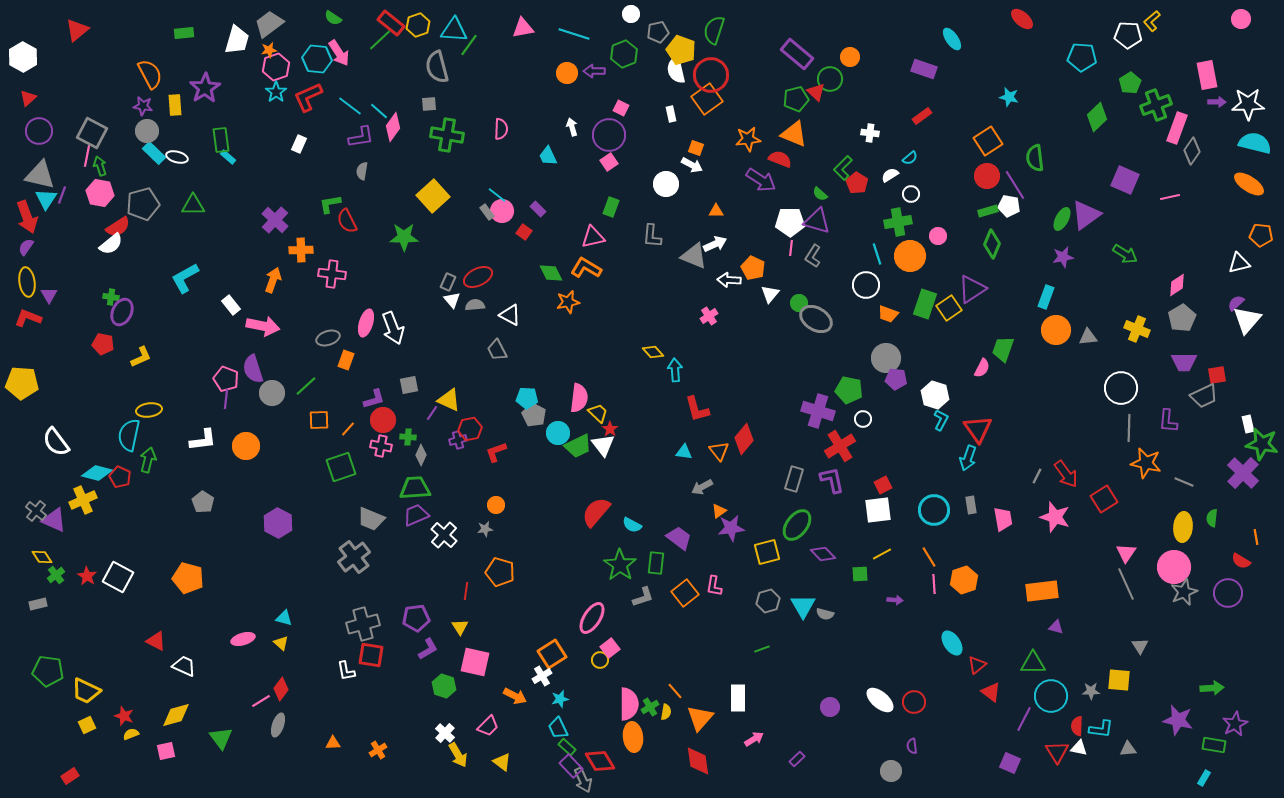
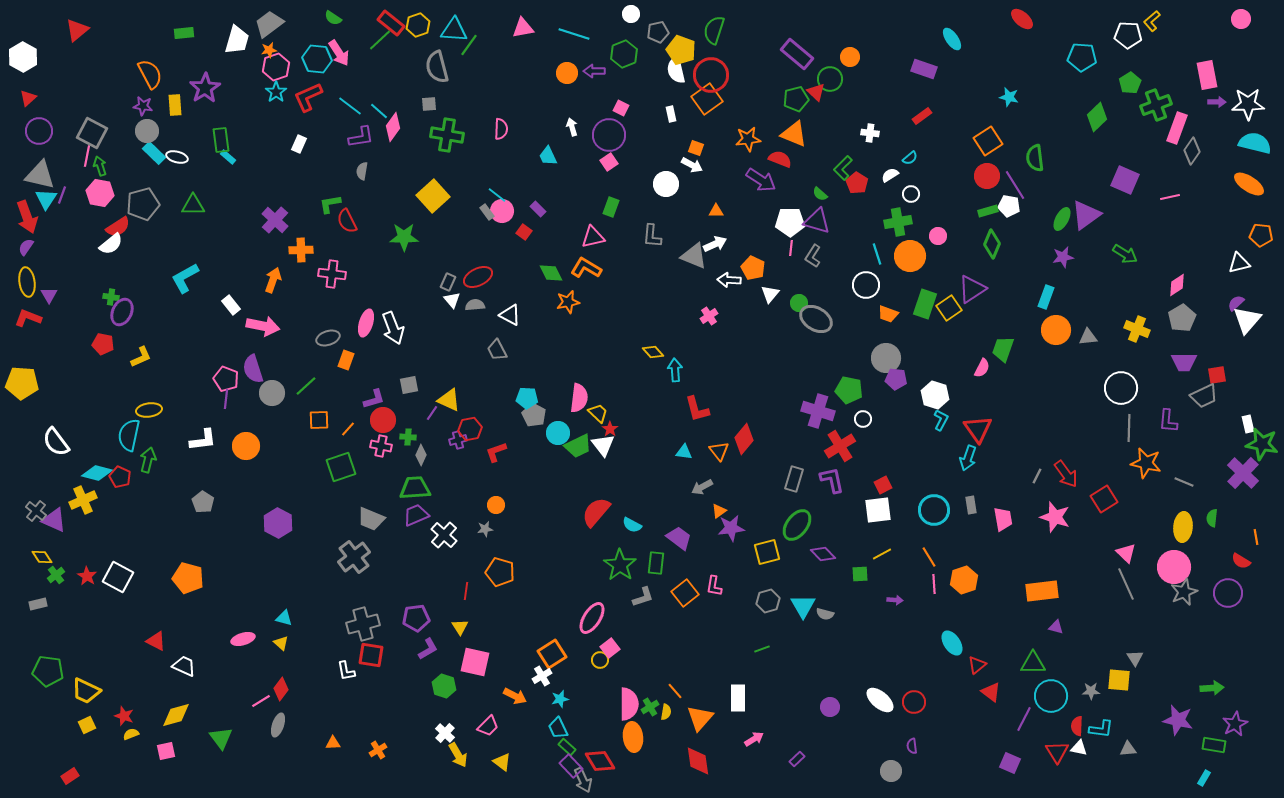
pink triangle at (1126, 553): rotated 20 degrees counterclockwise
gray triangle at (1140, 646): moved 5 px left, 12 px down
